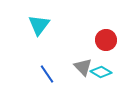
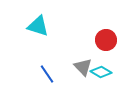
cyan triangle: moved 1 px left, 1 px down; rotated 50 degrees counterclockwise
